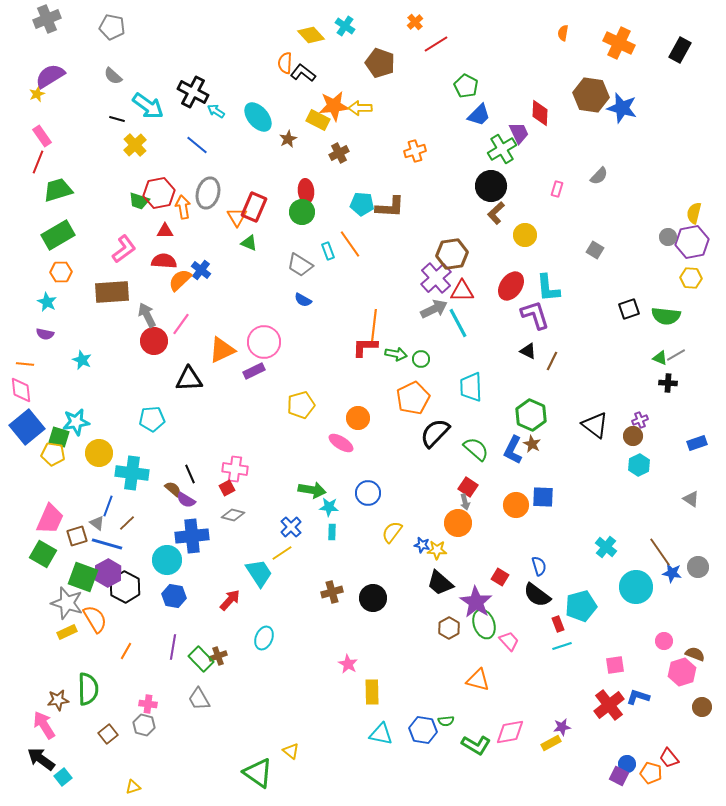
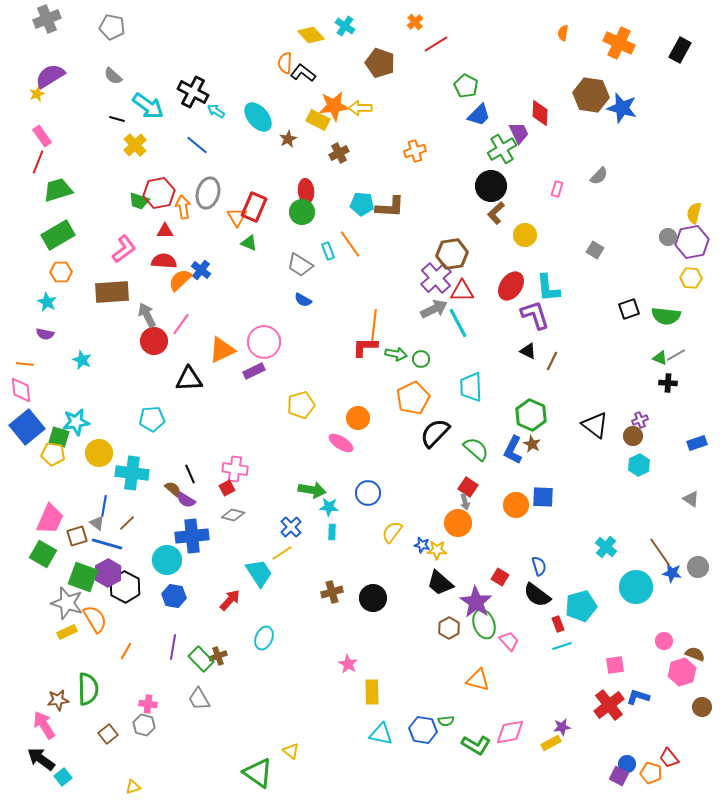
blue line at (108, 506): moved 4 px left; rotated 10 degrees counterclockwise
